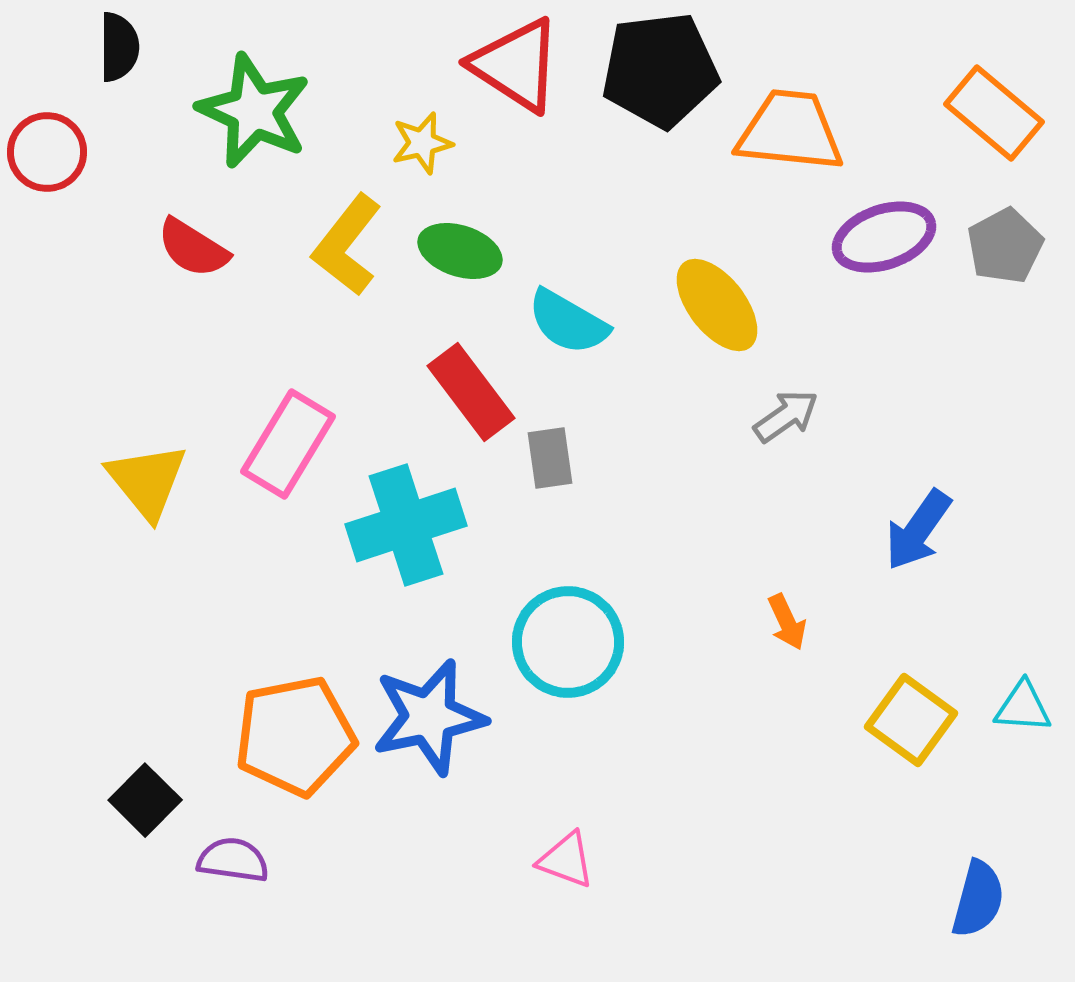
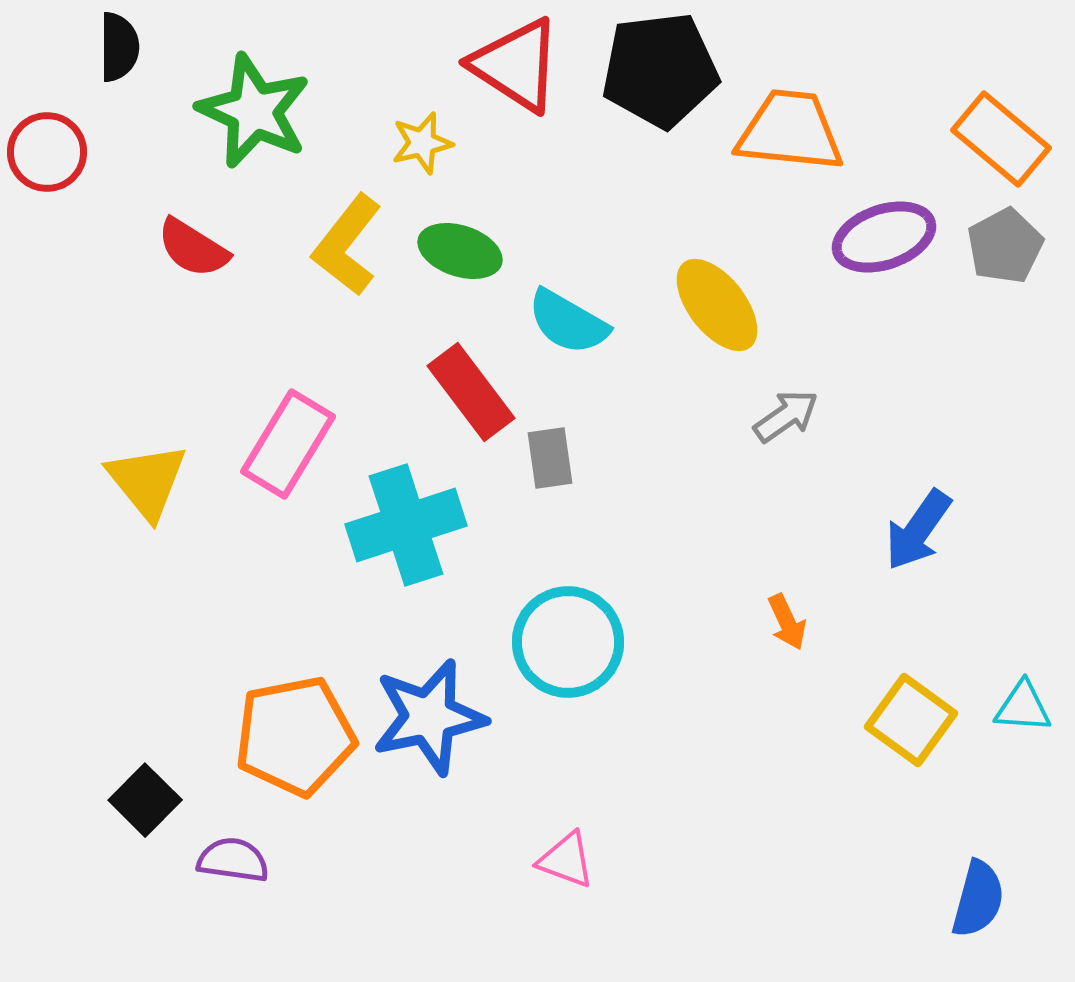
orange rectangle: moved 7 px right, 26 px down
